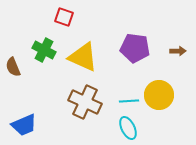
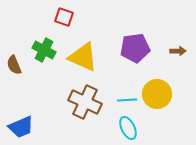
purple pentagon: rotated 16 degrees counterclockwise
brown semicircle: moved 1 px right, 2 px up
yellow circle: moved 2 px left, 1 px up
cyan line: moved 2 px left, 1 px up
blue trapezoid: moved 3 px left, 2 px down
